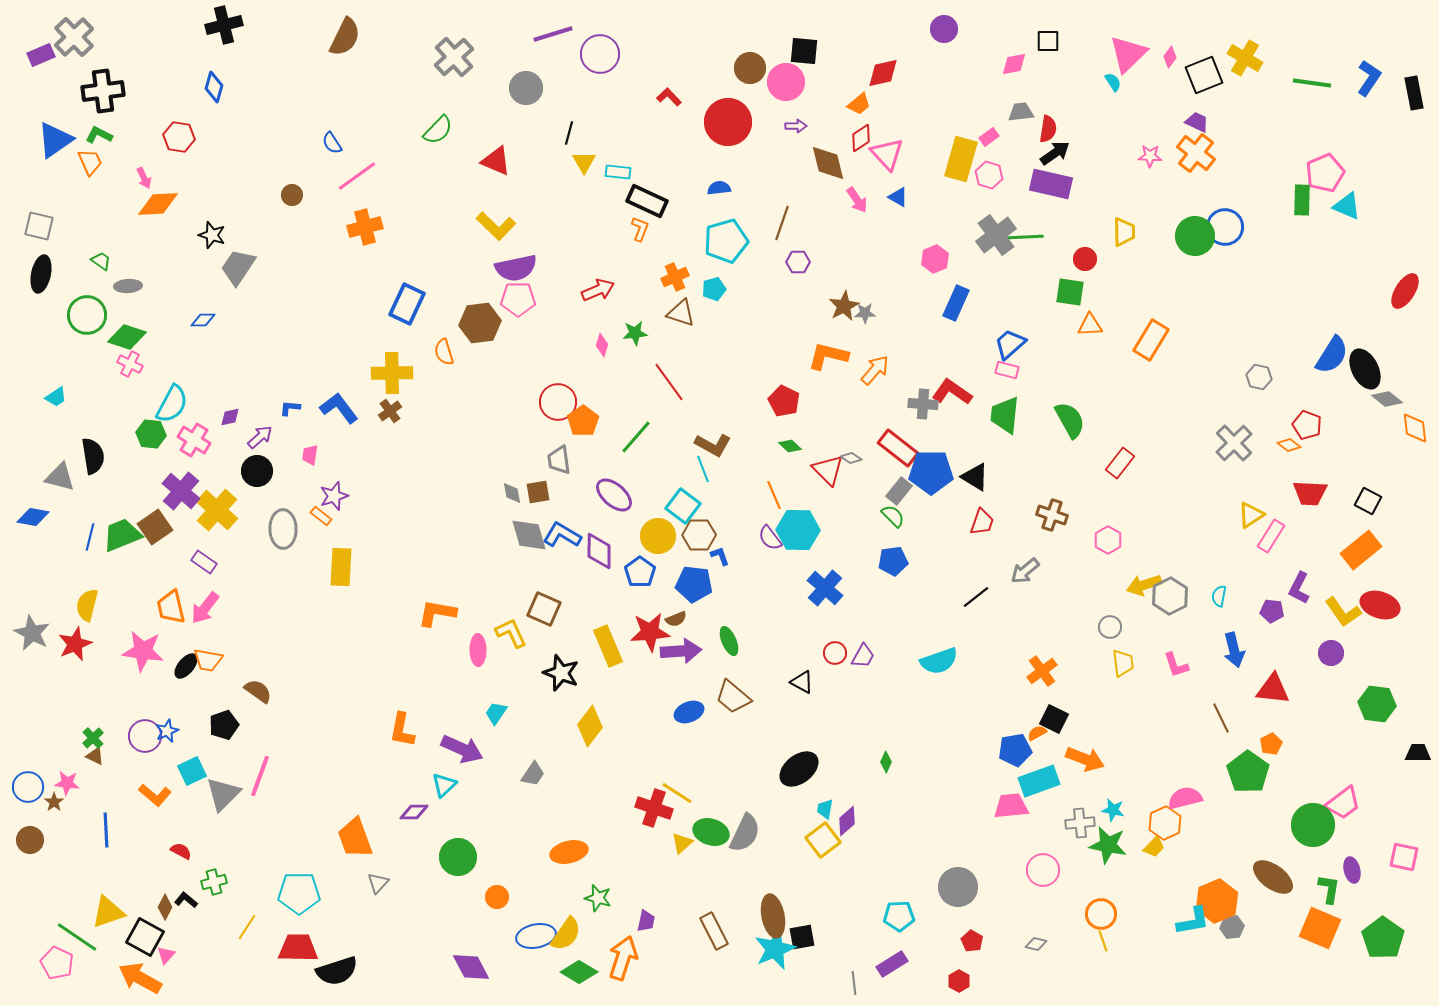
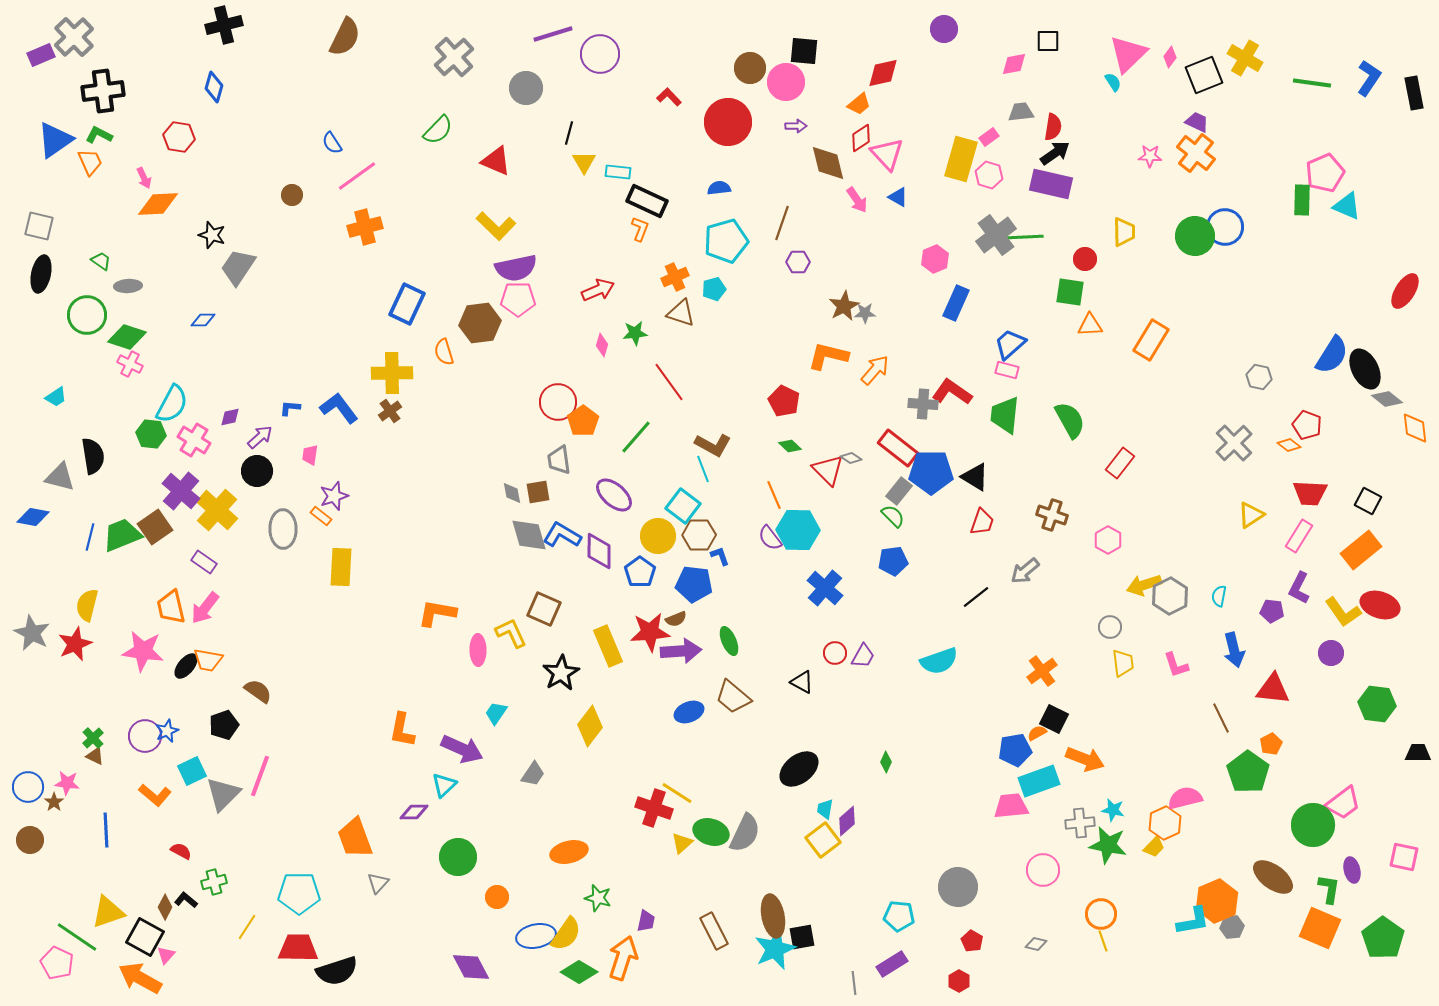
red semicircle at (1048, 129): moved 5 px right, 2 px up
pink rectangle at (1271, 536): moved 28 px right
black star at (561, 673): rotated 21 degrees clockwise
cyan pentagon at (899, 916): rotated 8 degrees clockwise
